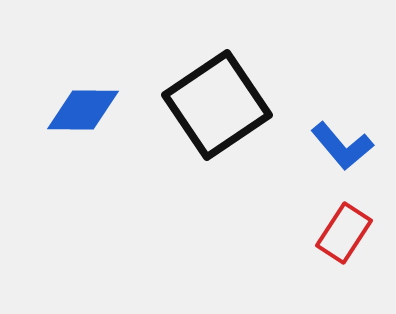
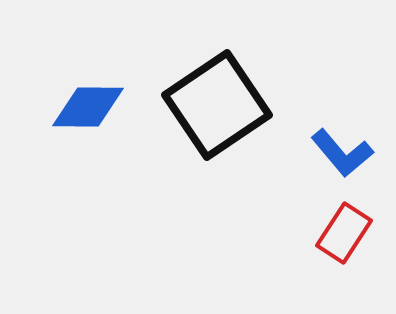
blue diamond: moved 5 px right, 3 px up
blue L-shape: moved 7 px down
